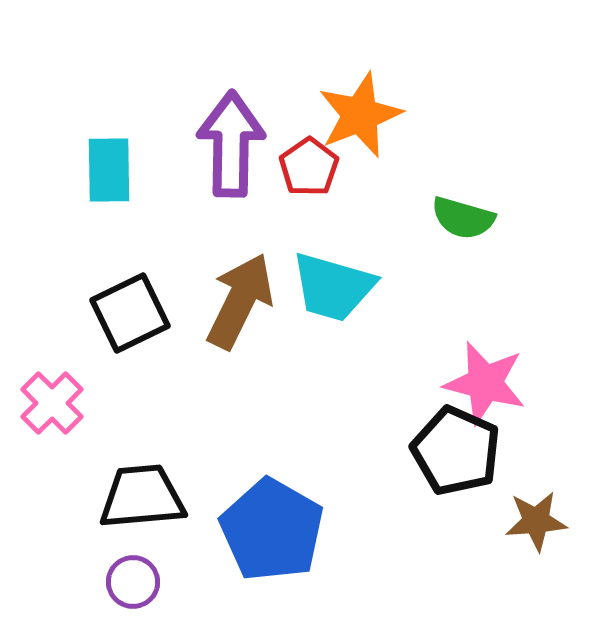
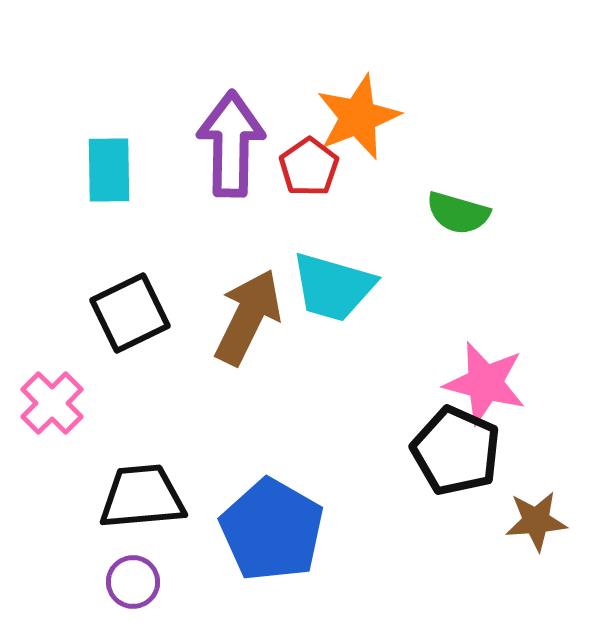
orange star: moved 2 px left, 2 px down
green semicircle: moved 5 px left, 5 px up
brown arrow: moved 8 px right, 16 px down
